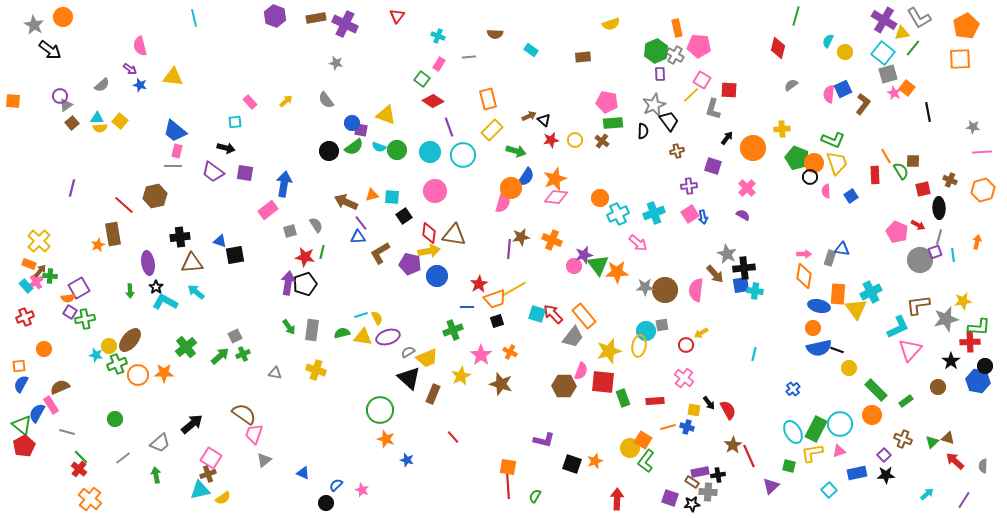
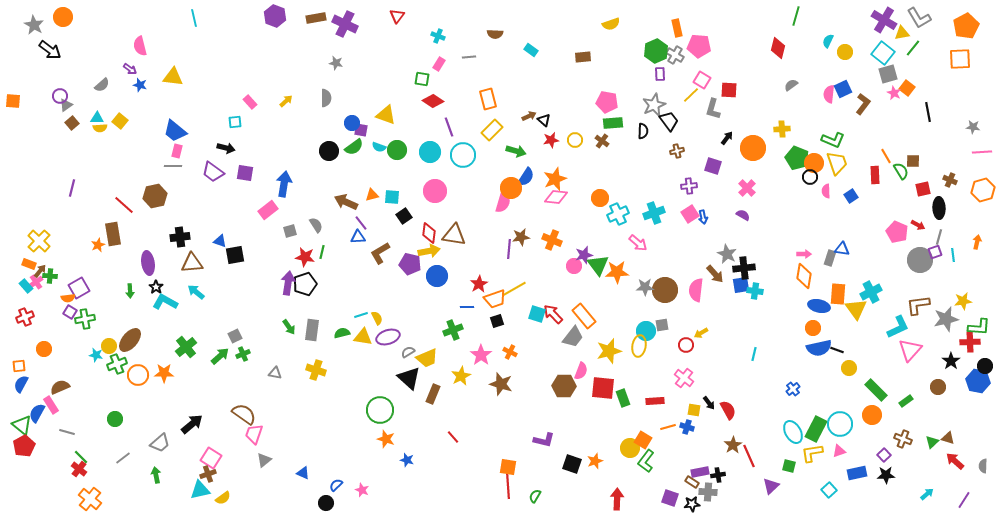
green square at (422, 79): rotated 28 degrees counterclockwise
gray semicircle at (326, 100): moved 2 px up; rotated 144 degrees counterclockwise
red square at (603, 382): moved 6 px down
